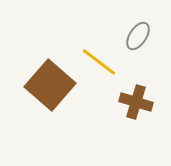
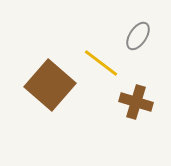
yellow line: moved 2 px right, 1 px down
